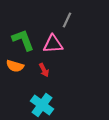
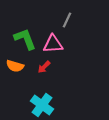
green L-shape: moved 2 px right, 1 px up
red arrow: moved 3 px up; rotated 72 degrees clockwise
